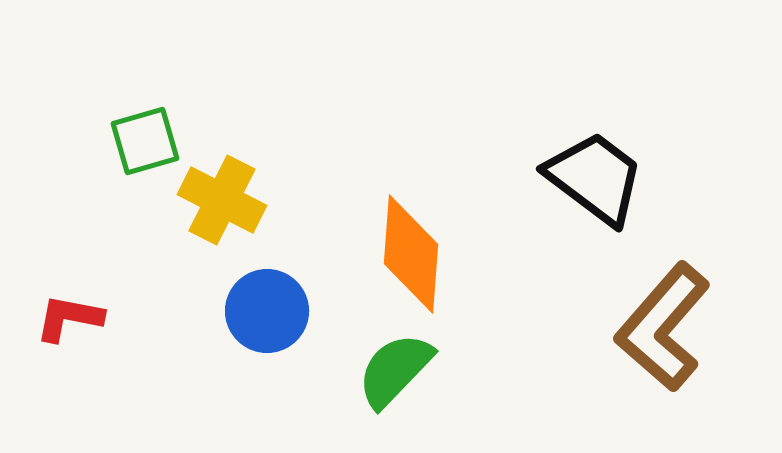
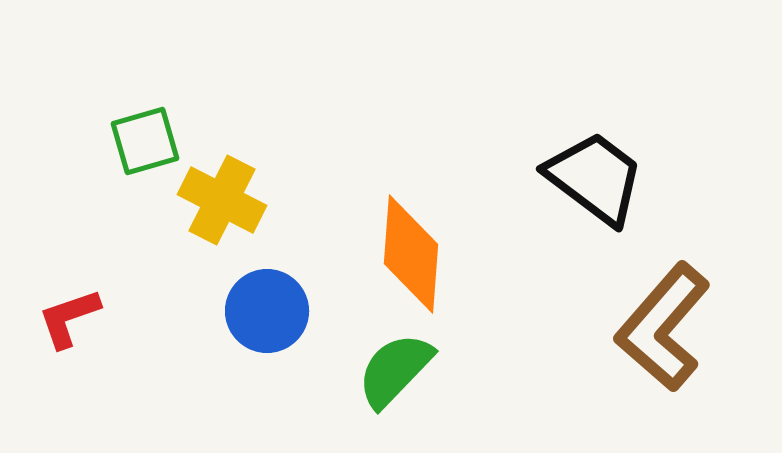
red L-shape: rotated 30 degrees counterclockwise
